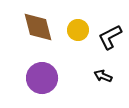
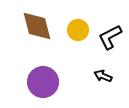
brown diamond: moved 1 px left, 1 px up
purple circle: moved 1 px right, 4 px down
